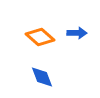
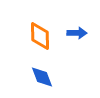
orange diamond: moved 1 px up; rotated 48 degrees clockwise
